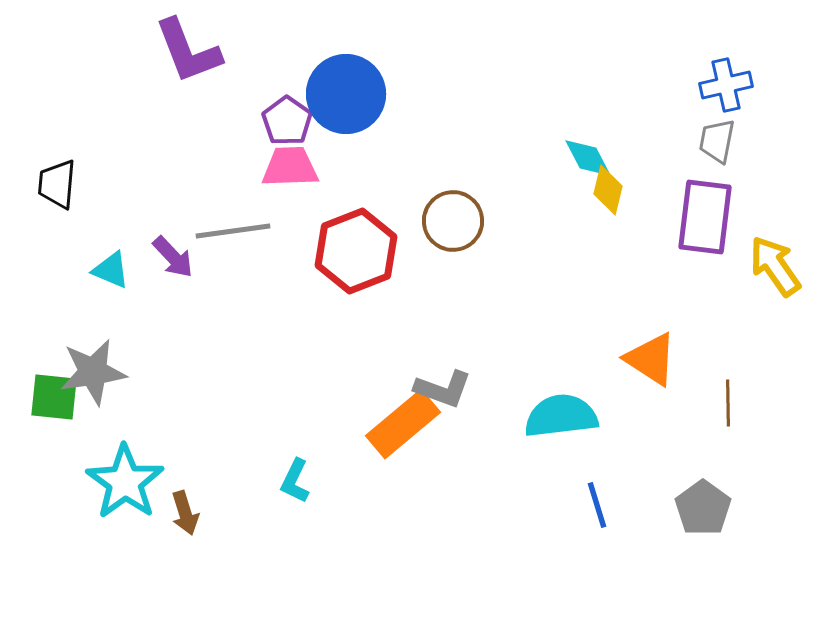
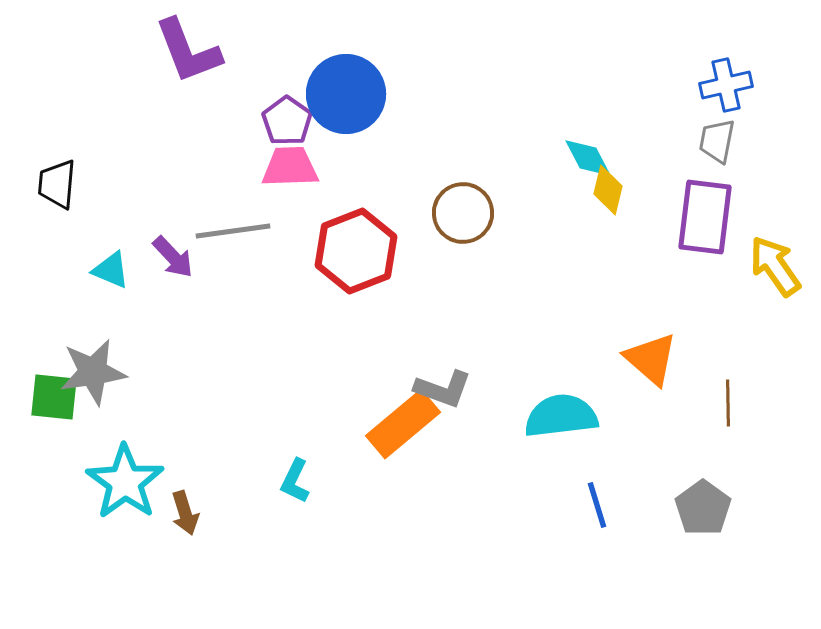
brown circle: moved 10 px right, 8 px up
orange triangle: rotated 8 degrees clockwise
